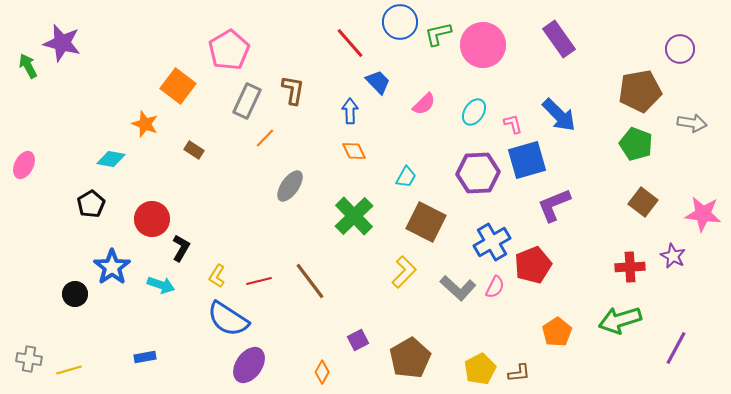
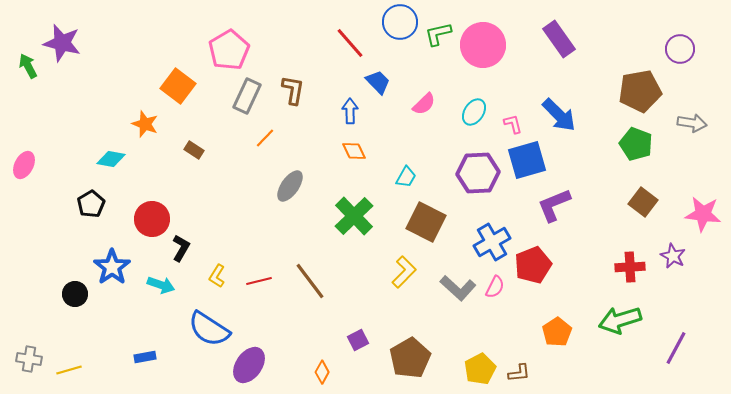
gray rectangle at (247, 101): moved 5 px up
blue semicircle at (228, 319): moved 19 px left, 10 px down
